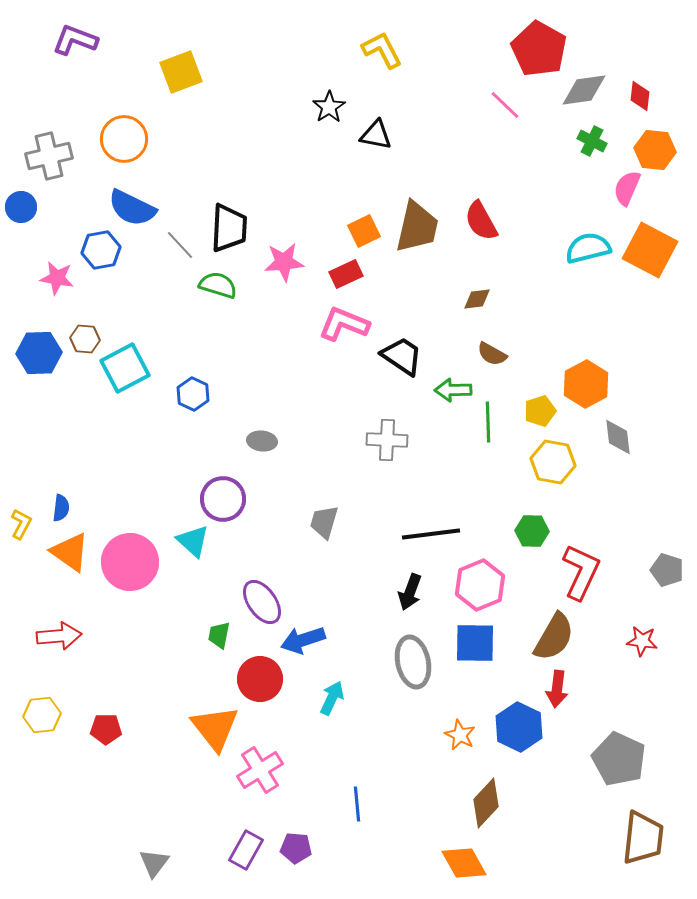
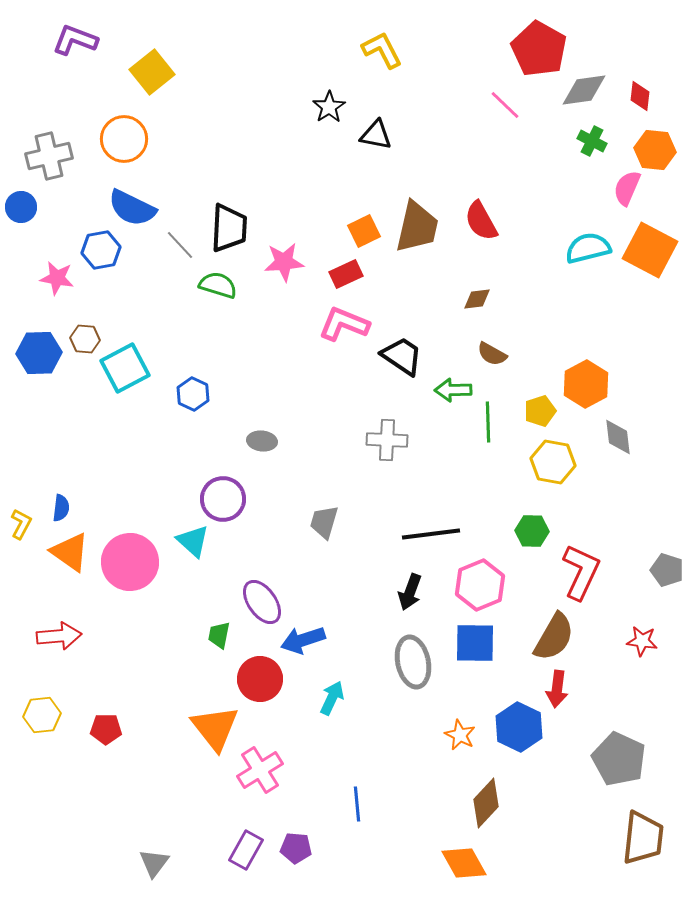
yellow square at (181, 72): moved 29 px left; rotated 18 degrees counterclockwise
